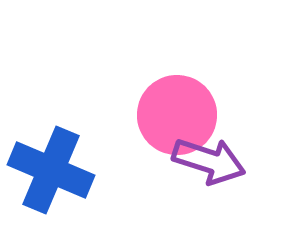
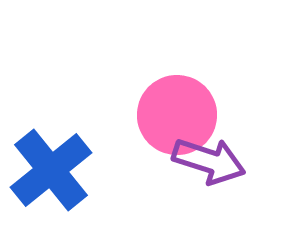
blue cross: rotated 28 degrees clockwise
